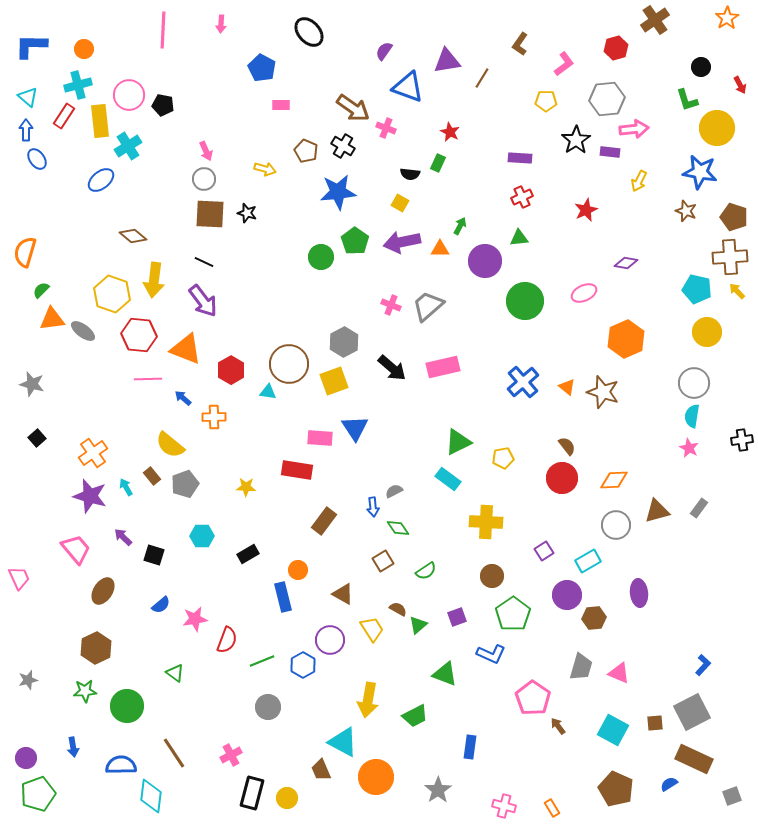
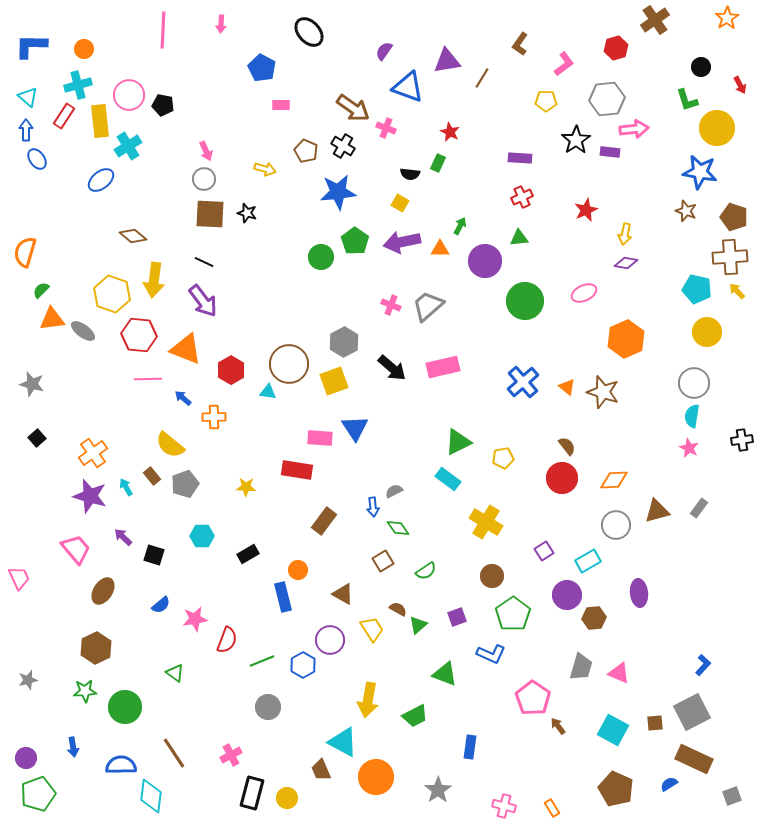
yellow arrow at (639, 181): moved 14 px left, 53 px down; rotated 15 degrees counterclockwise
yellow cross at (486, 522): rotated 28 degrees clockwise
green circle at (127, 706): moved 2 px left, 1 px down
